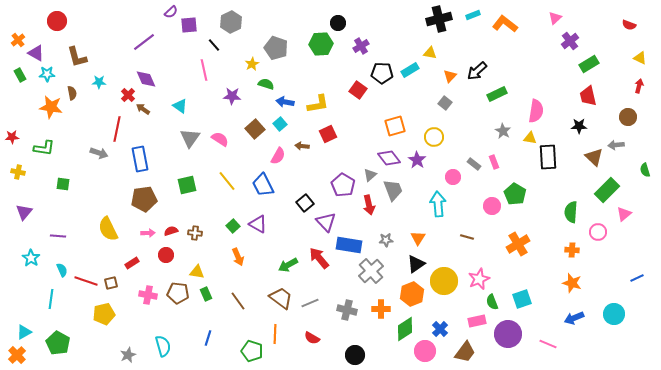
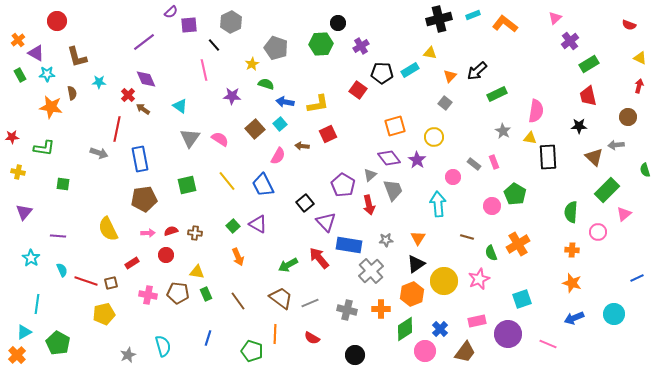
cyan line at (51, 299): moved 14 px left, 5 px down
green semicircle at (492, 302): moved 1 px left, 49 px up
